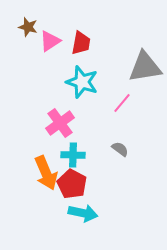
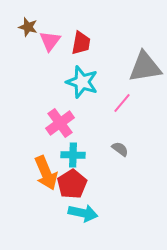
pink triangle: rotated 20 degrees counterclockwise
red pentagon: rotated 12 degrees clockwise
